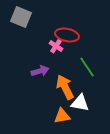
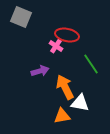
green line: moved 4 px right, 3 px up
